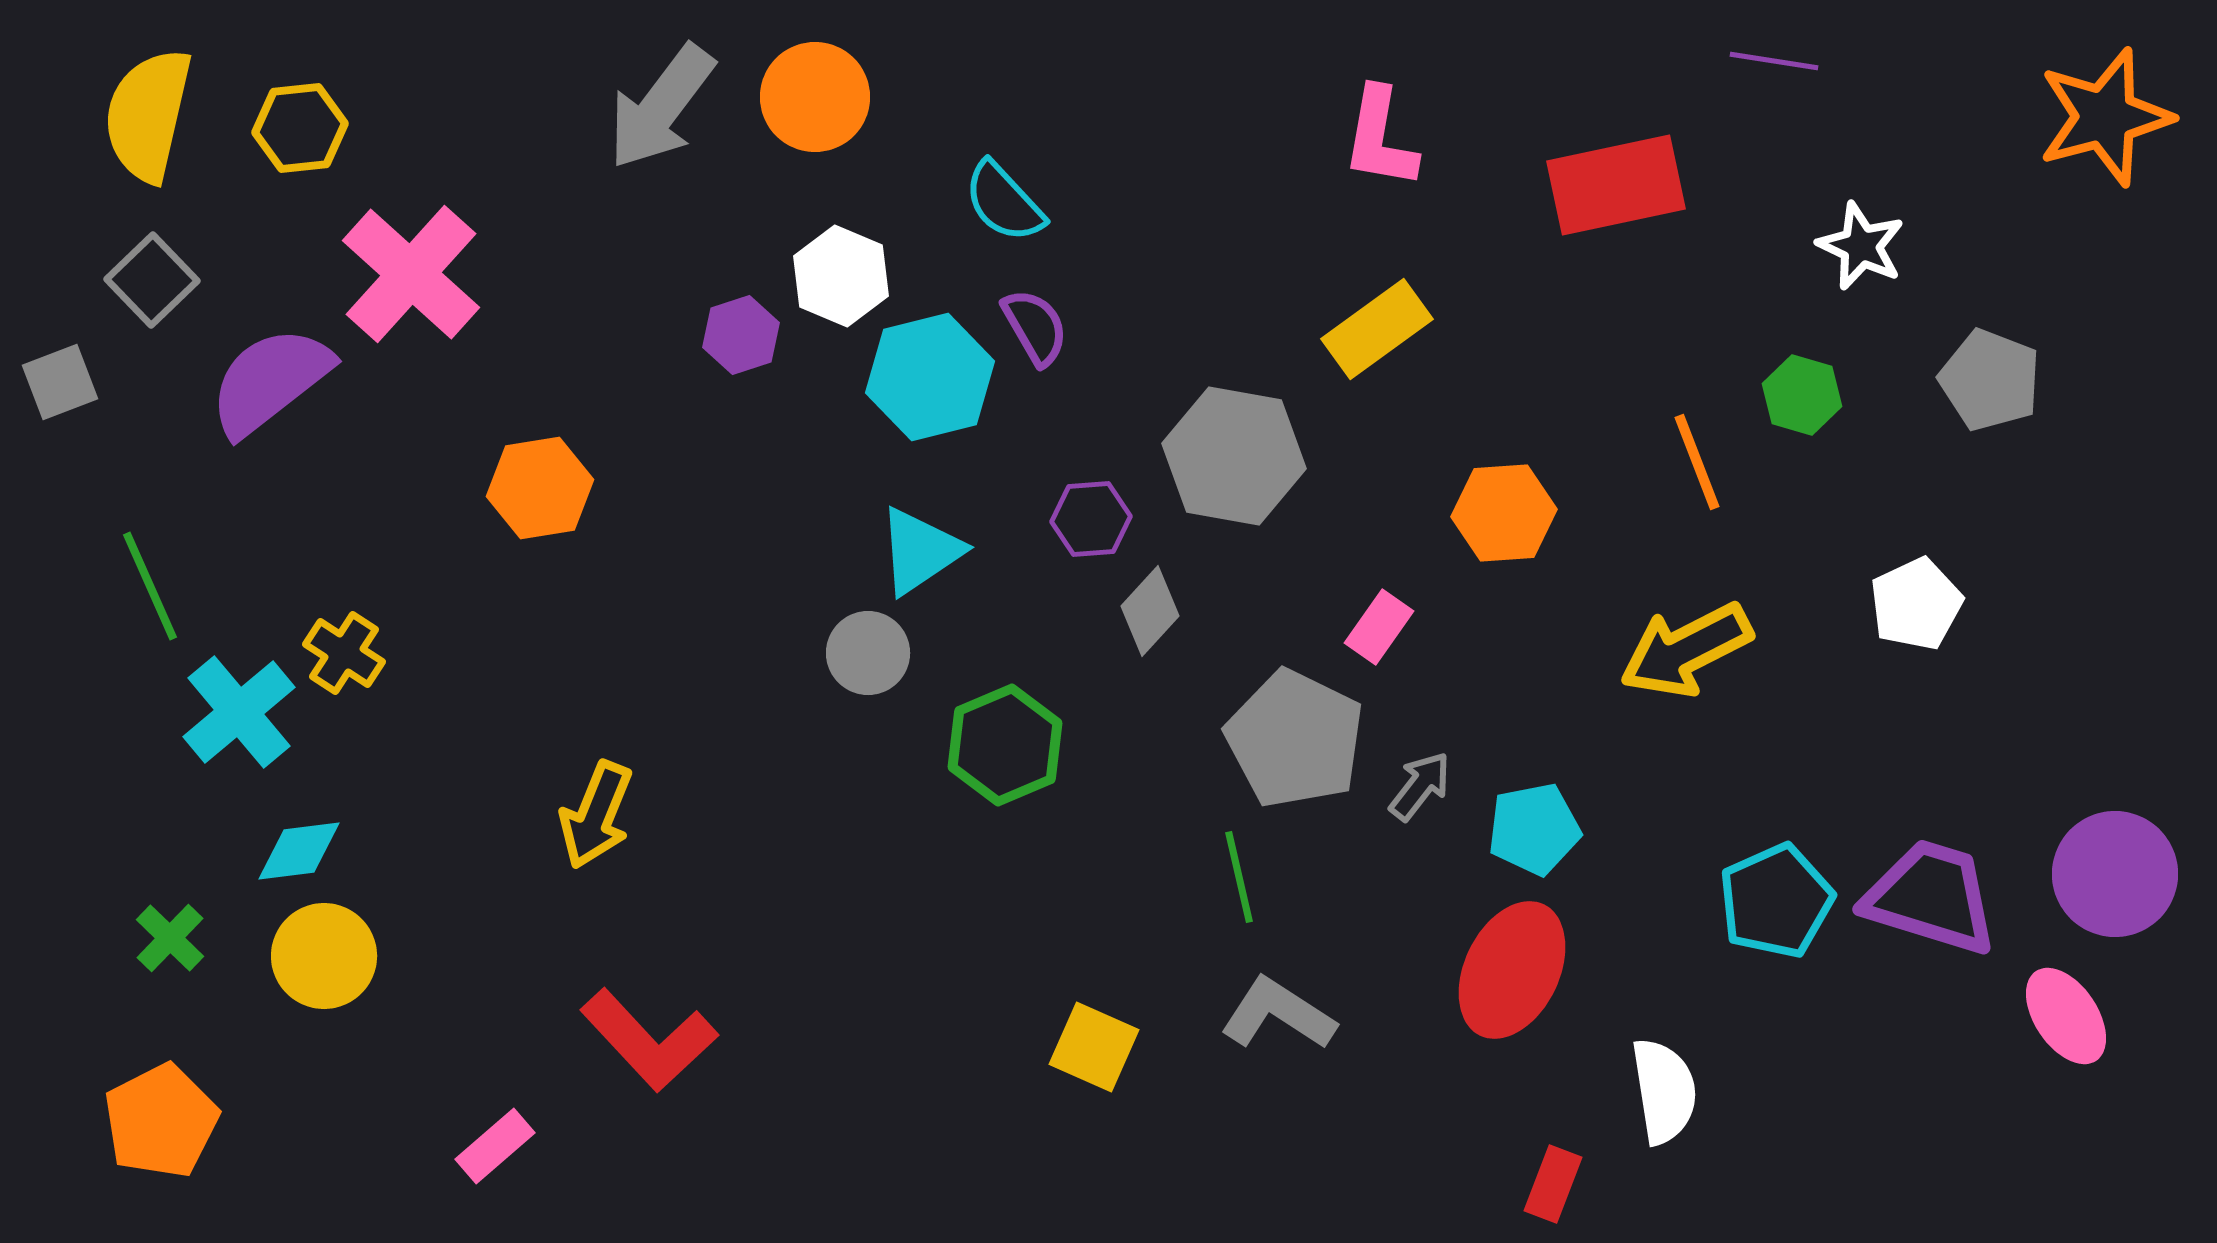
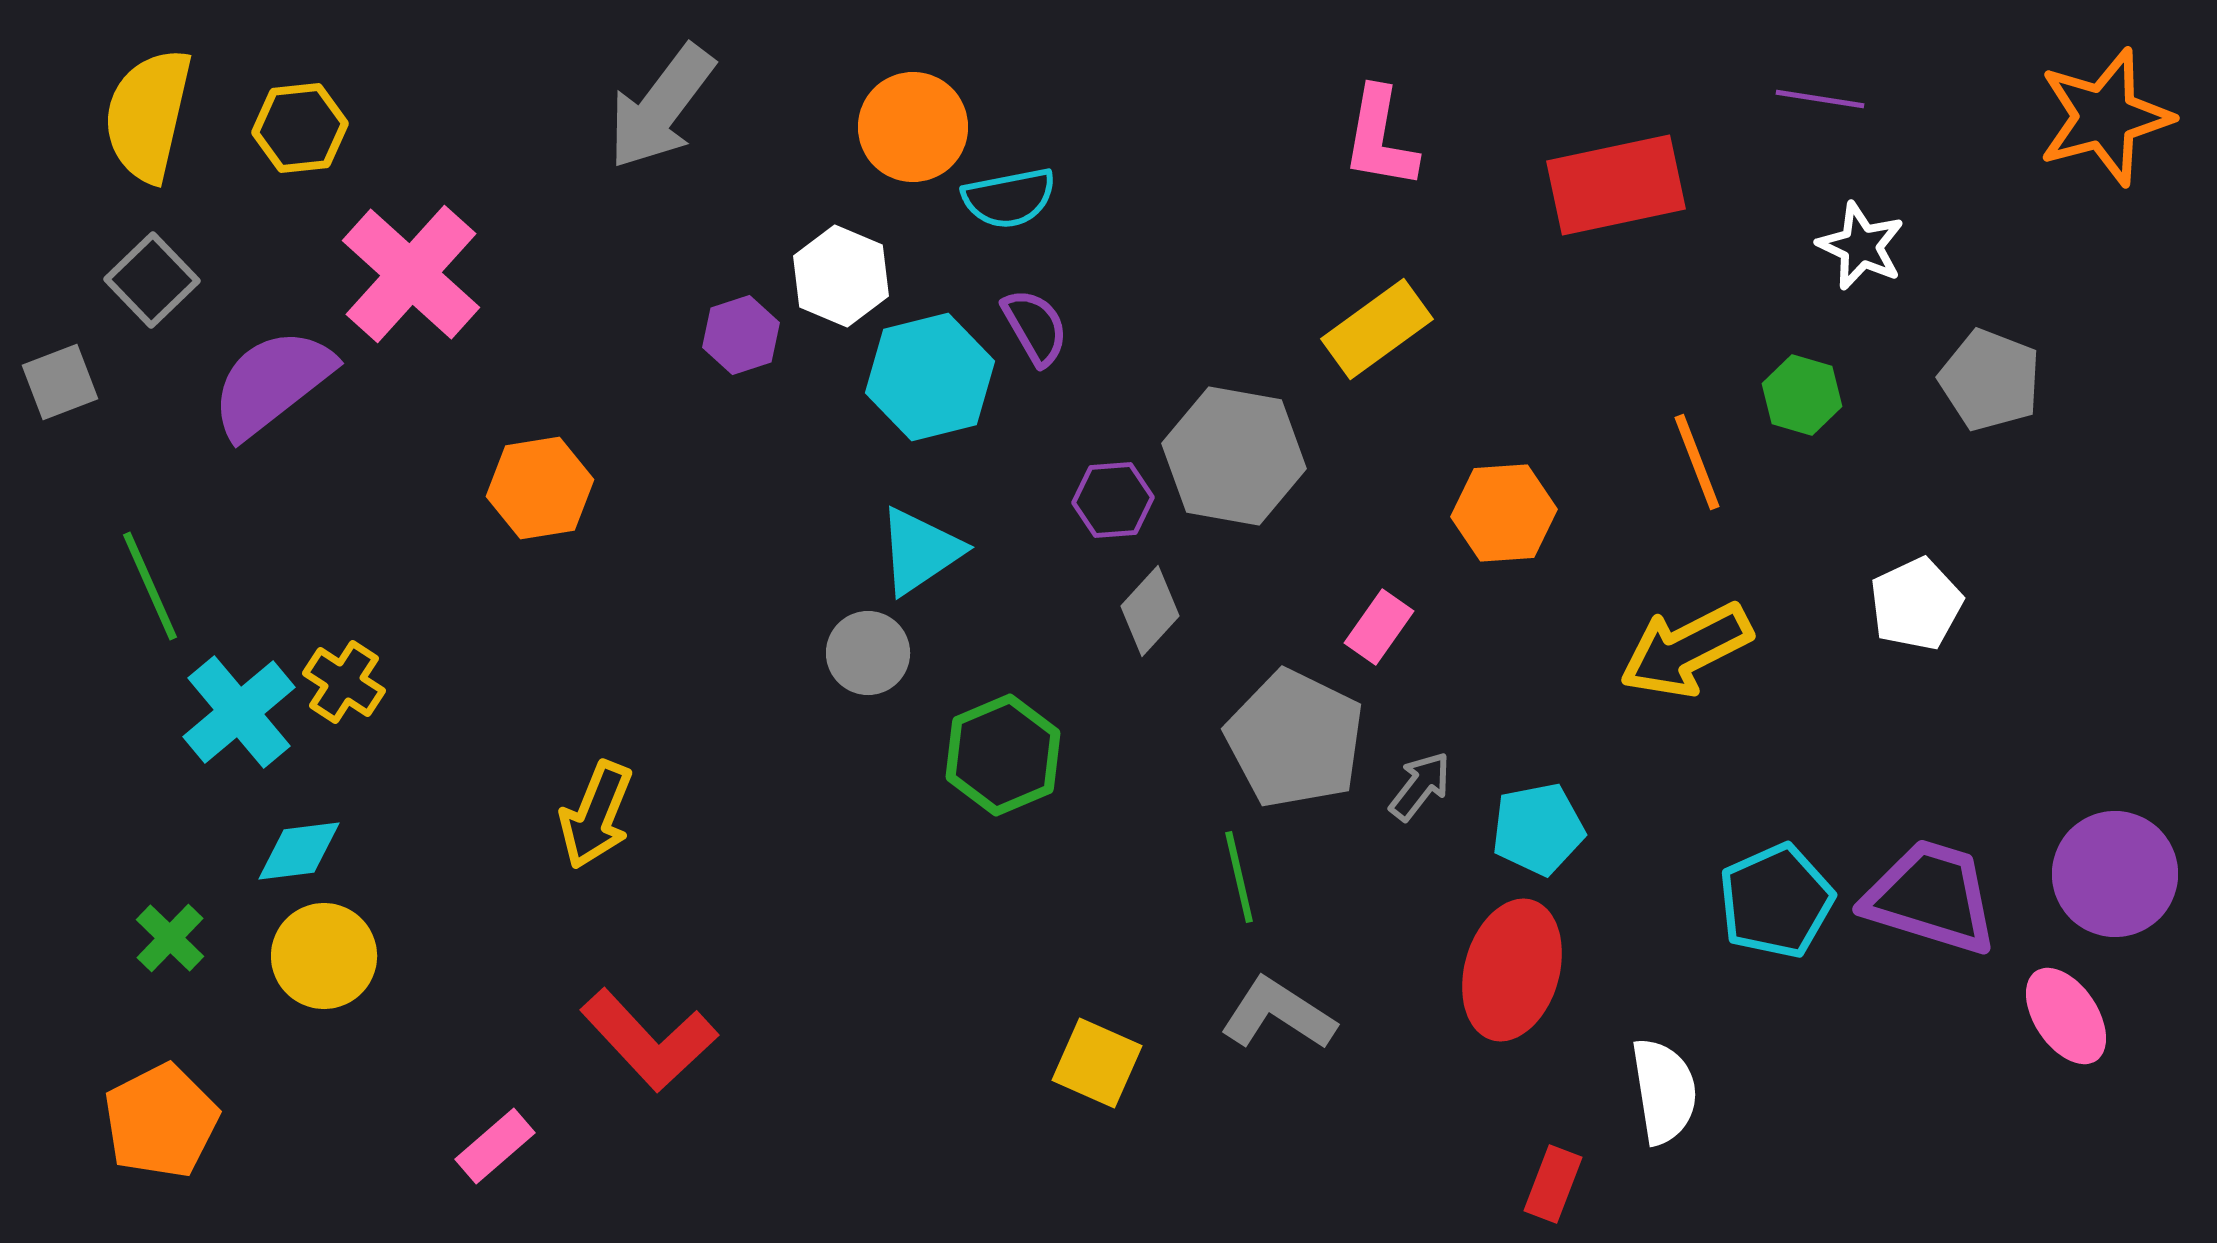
purple line at (1774, 61): moved 46 px right, 38 px down
orange circle at (815, 97): moved 98 px right, 30 px down
cyan semicircle at (1004, 202): moved 5 px right, 4 px up; rotated 58 degrees counterclockwise
purple semicircle at (270, 381): moved 2 px right, 2 px down
purple hexagon at (1091, 519): moved 22 px right, 19 px up
yellow cross at (344, 653): moved 29 px down
green hexagon at (1005, 745): moved 2 px left, 10 px down
cyan pentagon at (1534, 829): moved 4 px right
red ellipse at (1512, 970): rotated 10 degrees counterclockwise
yellow square at (1094, 1047): moved 3 px right, 16 px down
